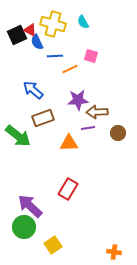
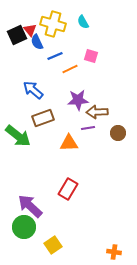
red triangle: rotated 24 degrees clockwise
blue line: rotated 21 degrees counterclockwise
